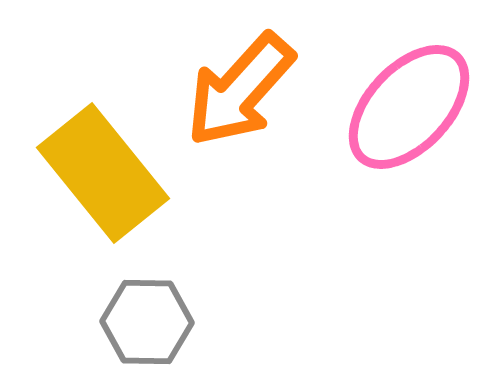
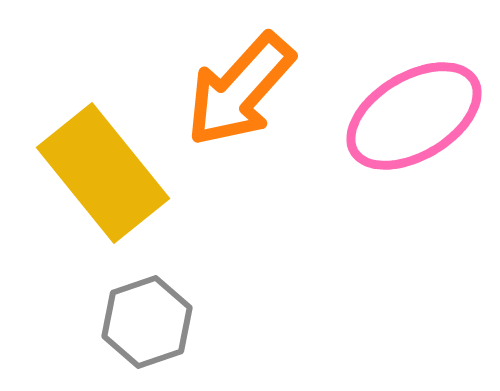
pink ellipse: moved 5 px right, 9 px down; rotated 16 degrees clockwise
gray hexagon: rotated 20 degrees counterclockwise
